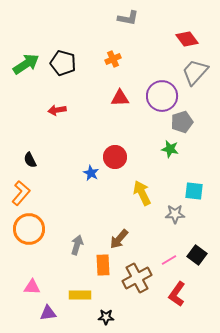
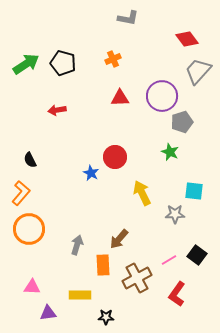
gray trapezoid: moved 3 px right, 1 px up
green star: moved 3 px down; rotated 12 degrees clockwise
